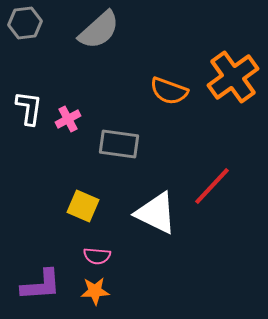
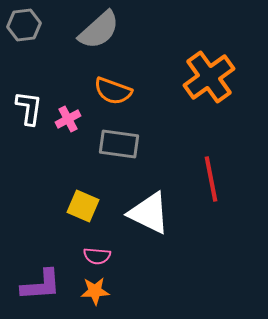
gray hexagon: moved 1 px left, 2 px down
orange cross: moved 24 px left
orange semicircle: moved 56 px left
red line: moved 1 px left, 7 px up; rotated 54 degrees counterclockwise
white triangle: moved 7 px left
